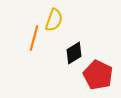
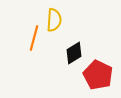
yellow semicircle: rotated 15 degrees counterclockwise
